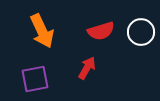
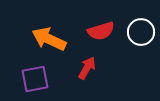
orange arrow: moved 7 px right, 8 px down; rotated 140 degrees clockwise
